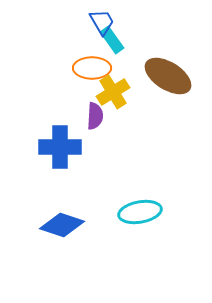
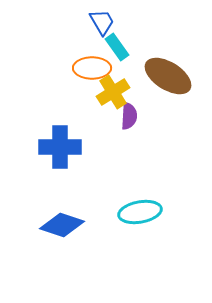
cyan rectangle: moved 5 px right, 7 px down
purple semicircle: moved 34 px right
